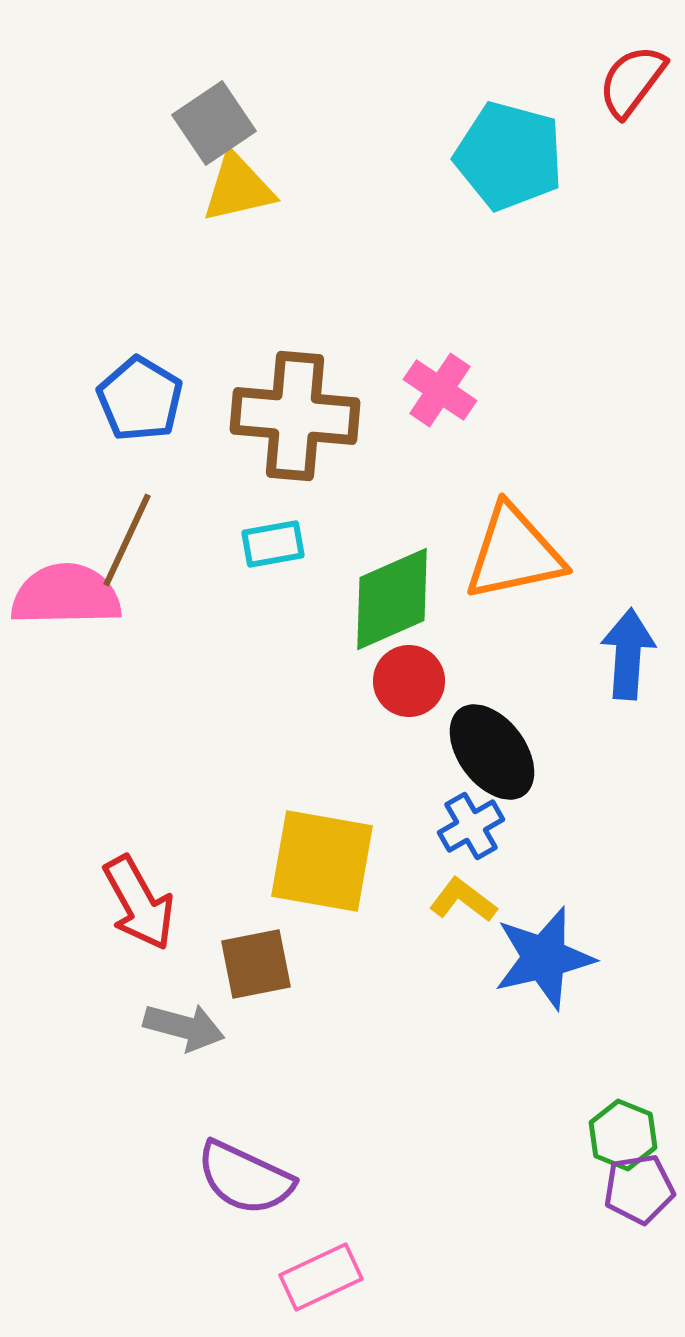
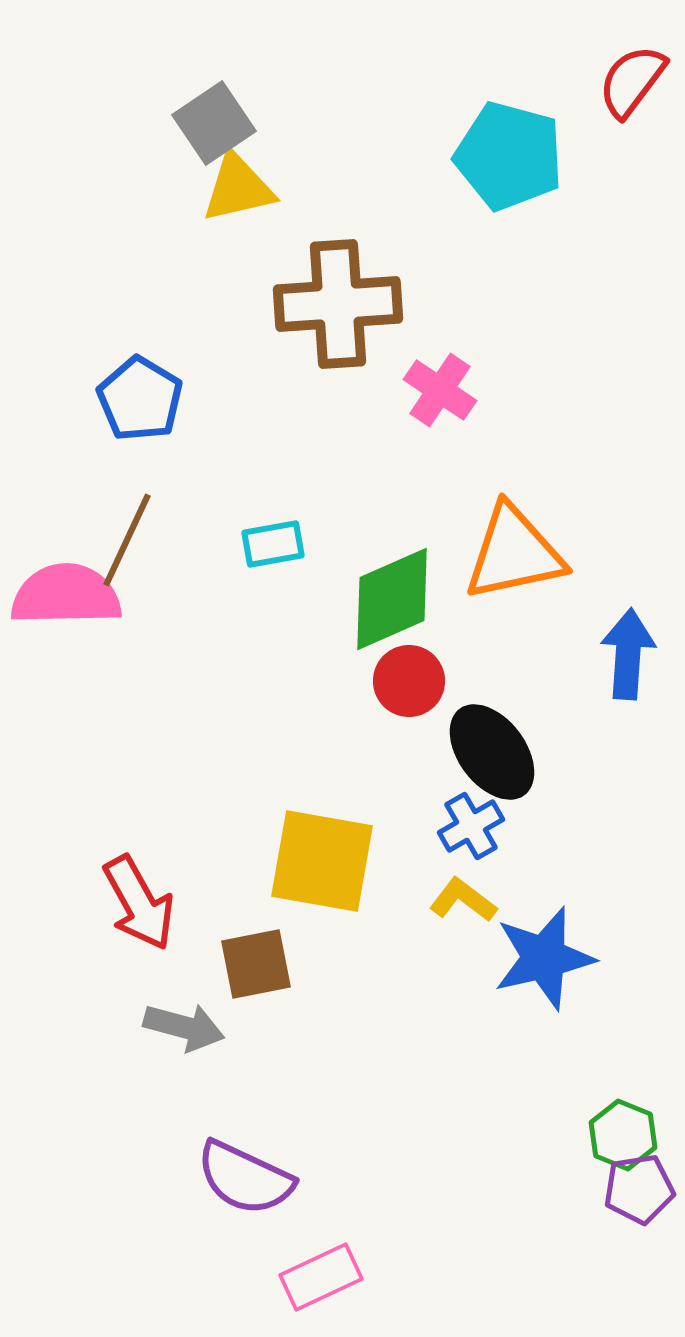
brown cross: moved 43 px right, 112 px up; rotated 9 degrees counterclockwise
